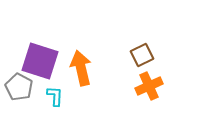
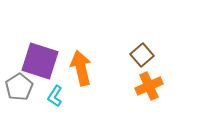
brown square: rotated 15 degrees counterclockwise
gray pentagon: rotated 12 degrees clockwise
cyan L-shape: rotated 150 degrees counterclockwise
